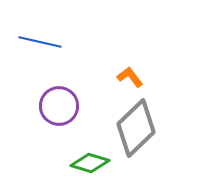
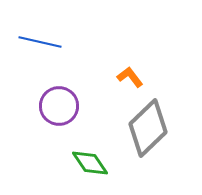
gray diamond: moved 12 px right
green diamond: rotated 39 degrees clockwise
